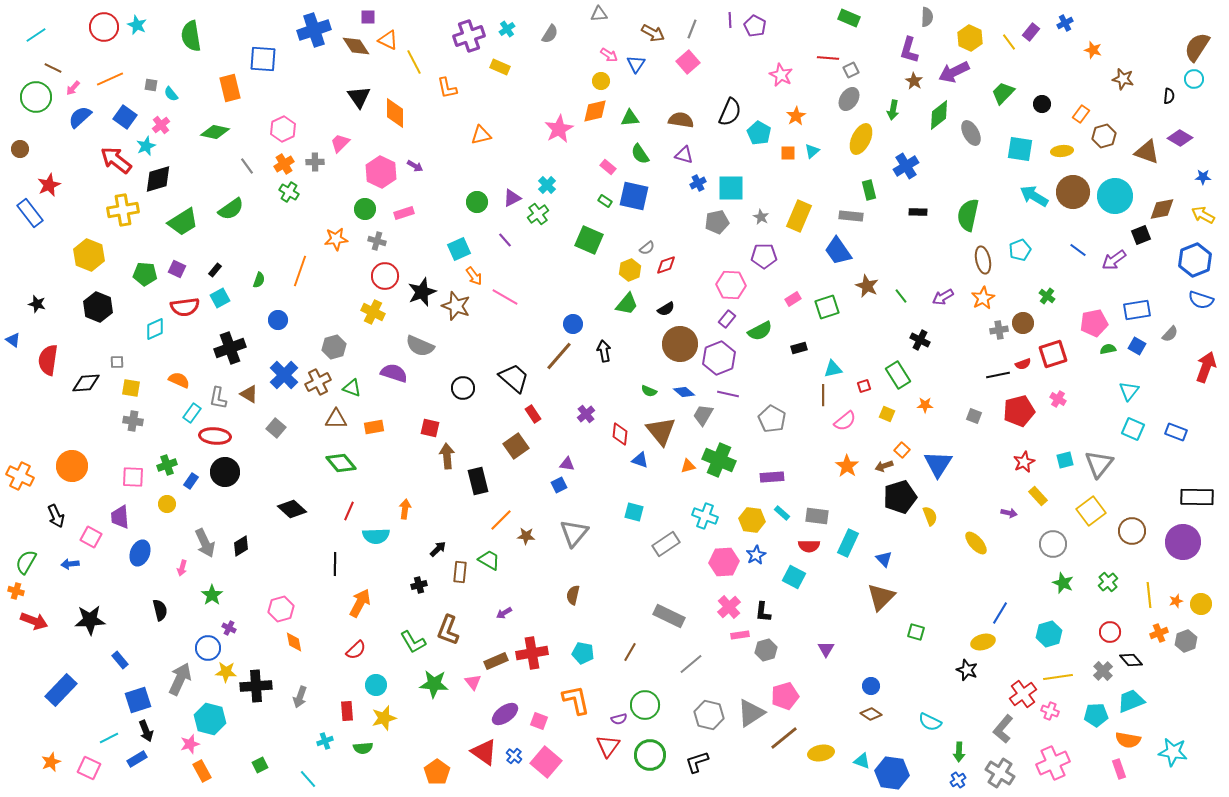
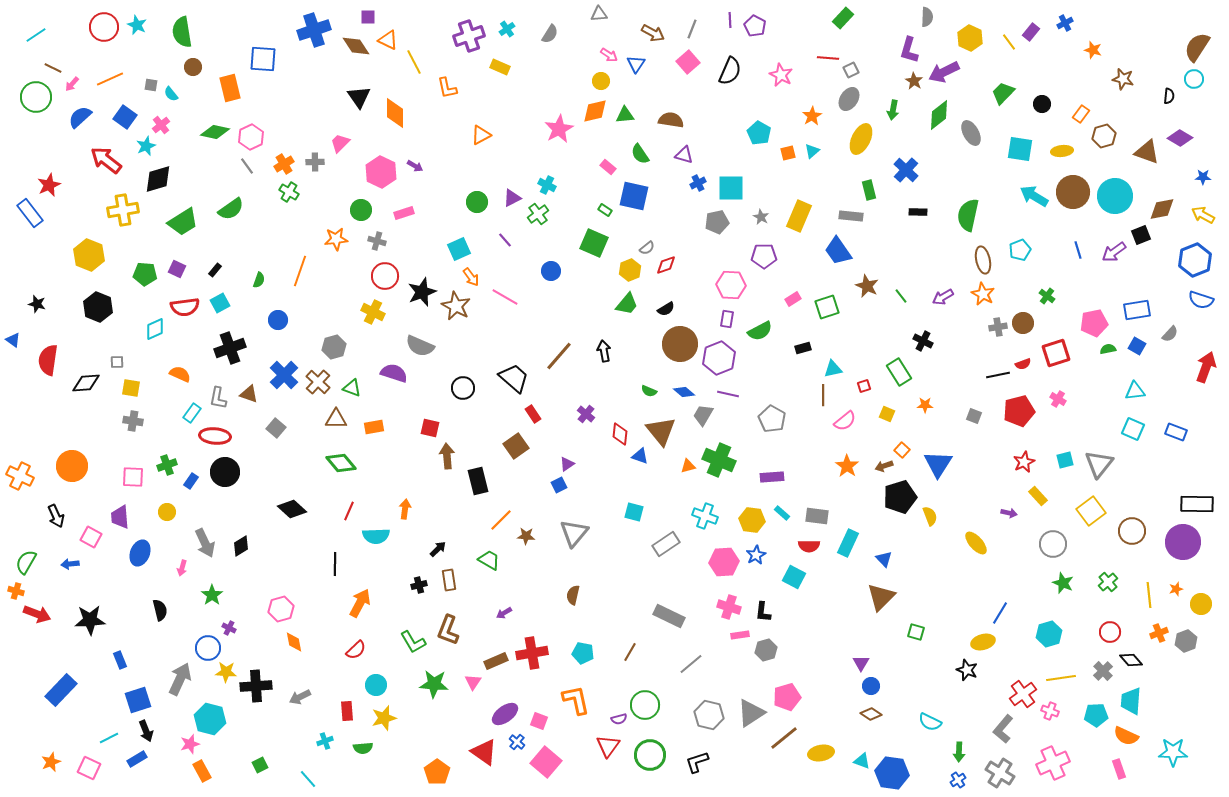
green rectangle at (849, 18): moved 6 px left; rotated 70 degrees counterclockwise
green semicircle at (191, 36): moved 9 px left, 4 px up
purple arrow at (954, 72): moved 10 px left
pink arrow at (73, 88): moved 1 px left, 4 px up
black semicircle at (730, 112): moved 41 px up
orange star at (796, 116): moved 16 px right
green triangle at (630, 118): moved 5 px left, 3 px up
brown semicircle at (681, 120): moved 10 px left
pink hexagon at (283, 129): moved 32 px left, 8 px down
orange triangle at (481, 135): rotated 15 degrees counterclockwise
brown circle at (20, 149): moved 173 px right, 82 px up
orange square at (788, 153): rotated 14 degrees counterclockwise
red arrow at (116, 160): moved 10 px left
blue cross at (906, 166): moved 4 px down; rotated 15 degrees counterclockwise
cyan cross at (547, 185): rotated 18 degrees counterclockwise
green rectangle at (605, 201): moved 9 px down
green circle at (365, 209): moved 4 px left, 1 px down
green square at (589, 240): moved 5 px right, 3 px down
blue line at (1078, 250): rotated 36 degrees clockwise
purple arrow at (1114, 260): moved 8 px up
orange arrow at (474, 276): moved 3 px left, 1 px down
cyan square at (220, 298): moved 5 px down
orange star at (983, 298): moved 4 px up; rotated 15 degrees counterclockwise
brown star at (456, 306): rotated 8 degrees clockwise
purple rectangle at (727, 319): rotated 30 degrees counterclockwise
blue circle at (573, 324): moved 22 px left, 53 px up
gray cross at (999, 330): moved 1 px left, 3 px up
black cross at (920, 340): moved 3 px right, 1 px down
black rectangle at (799, 348): moved 4 px right
red square at (1053, 354): moved 3 px right, 1 px up
green rectangle at (898, 375): moved 1 px right, 3 px up
orange semicircle at (179, 380): moved 1 px right, 6 px up
brown cross at (318, 382): rotated 20 degrees counterclockwise
cyan triangle at (1129, 391): moved 6 px right; rotated 45 degrees clockwise
brown triangle at (249, 394): rotated 12 degrees counterclockwise
purple cross at (586, 414): rotated 12 degrees counterclockwise
blue triangle at (640, 460): moved 4 px up
purple triangle at (567, 464): rotated 42 degrees counterclockwise
black rectangle at (1197, 497): moved 7 px down
yellow circle at (167, 504): moved 8 px down
brown rectangle at (460, 572): moved 11 px left, 8 px down; rotated 15 degrees counterclockwise
orange star at (1176, 601): moved 12 px up
pink cross at (729, 607): rotated 30 degrees counterclockwise
red arrow at (34, 621): moved 3 px right, 7 px up
purple triangle at (826, 649): moved 35 px right, 14 px down
blue rectangle at (120, 660): rotated 18 degrees clockwise
yellow line at (1058, 677): moved 3 px right, 1 px down
pink triangle at (473, 682): rotated 12 degrees clockwise
pink pentagon at (785, 696): moved 2 px right, 1 px down
gray arrow at (300, 697): rotated 45 degrees clockwise
cyan trapezoid at (1131, 701): rotated 64 degrees counterclockwise
orange semicircle at (1128, 740): moved 2 px left, 4 px up; rotated 15 degrees clockwise
cyan star at (1173, 752): rotated 8 degrees counterclockwise
blue cross at (514, 756): moved 3 px right, 14 px up
